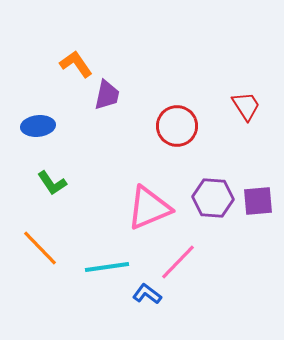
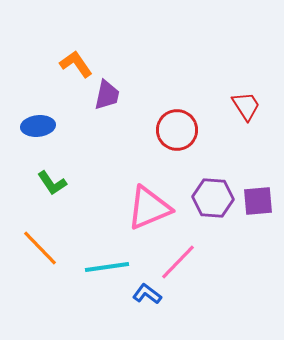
red circle: moved 4 px down
